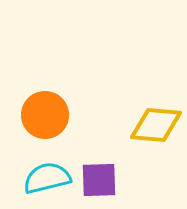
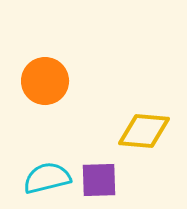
orange circle: moved 34 px up
yellow diamond: moved 12 px left, 6 px down
